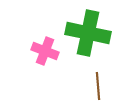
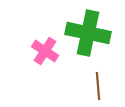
pink cross: rotated 12 degrees clockwise
